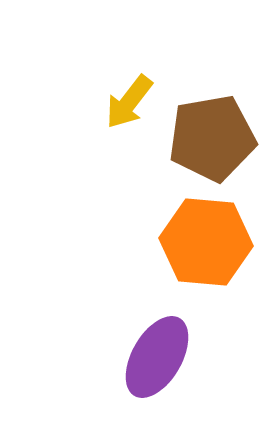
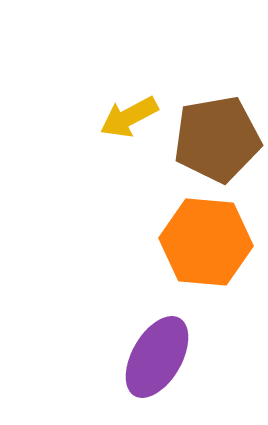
yellow arrow: moved 15 px down; rotated 24 degrees clockwise
brown pentagon: moved 5 px right, 1 px down
